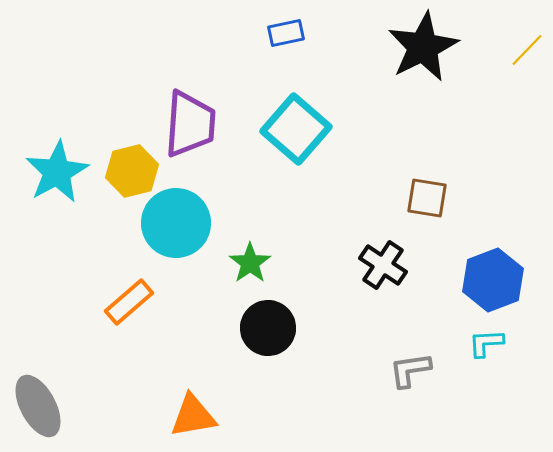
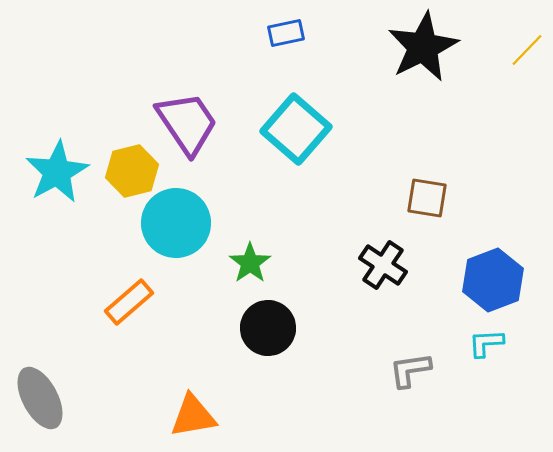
purple trapezoid: moved 3 px left, 1 px up; rotated 38 degrees counterclockwise
gray ellipse: moved 2 px right, 8 px up
